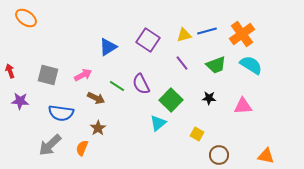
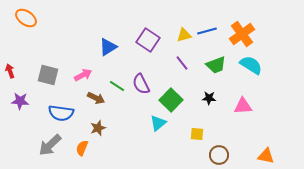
brown star: rotated 14 degrees clockwise
yellow square: rotated 24 degrees counterclockwise
